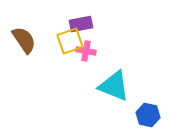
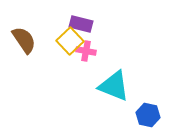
purple rectangle: rotated 25 degrees clockwise
yellow square: rotated 24 degrees counterclockwise
